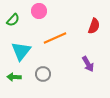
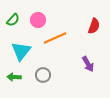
pink circle: moved 1 px left, 9 px down
gray circle: moved 1 px down
